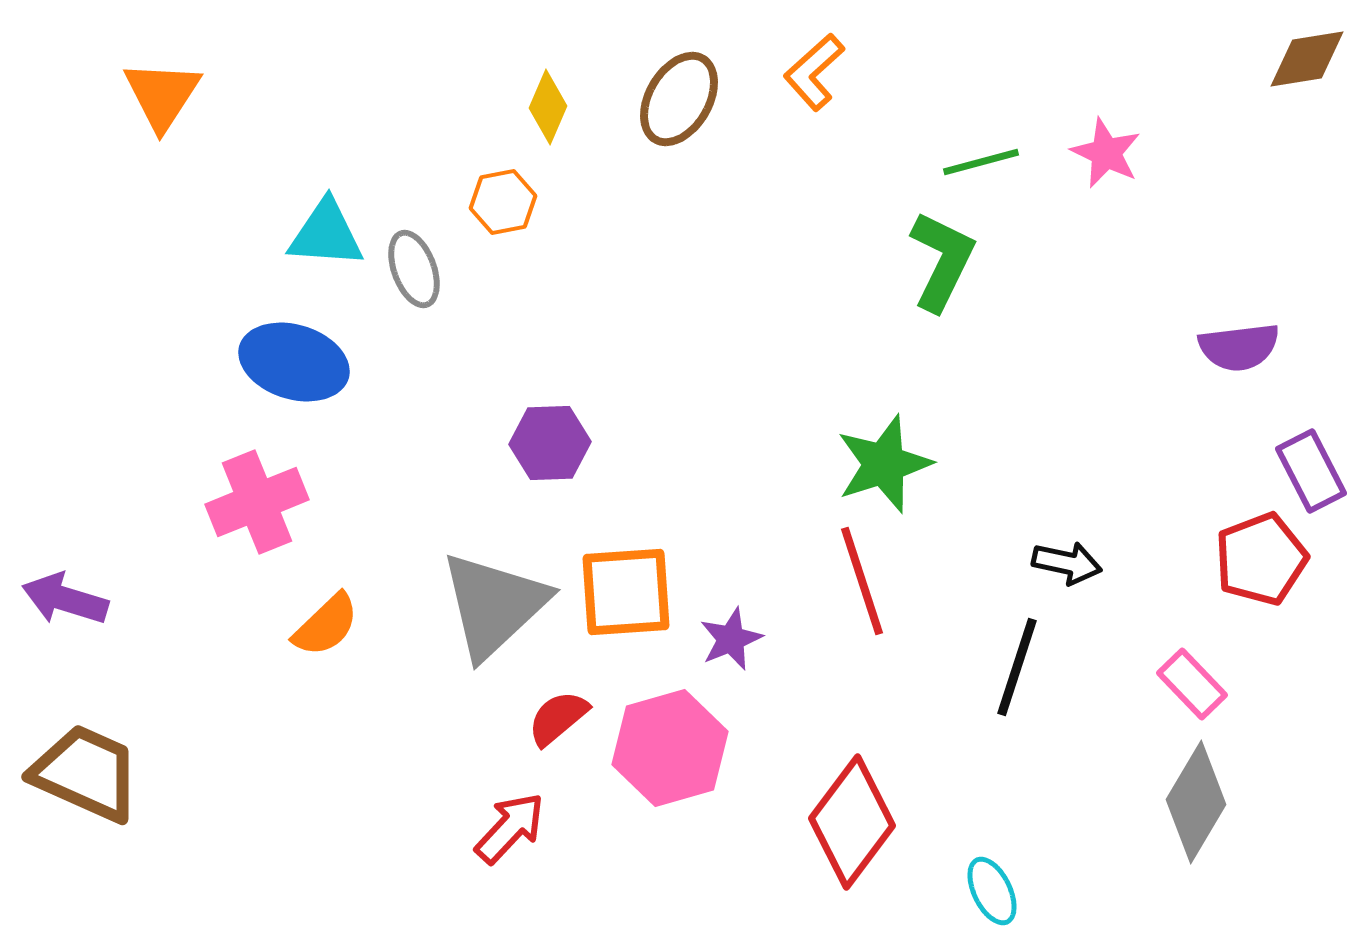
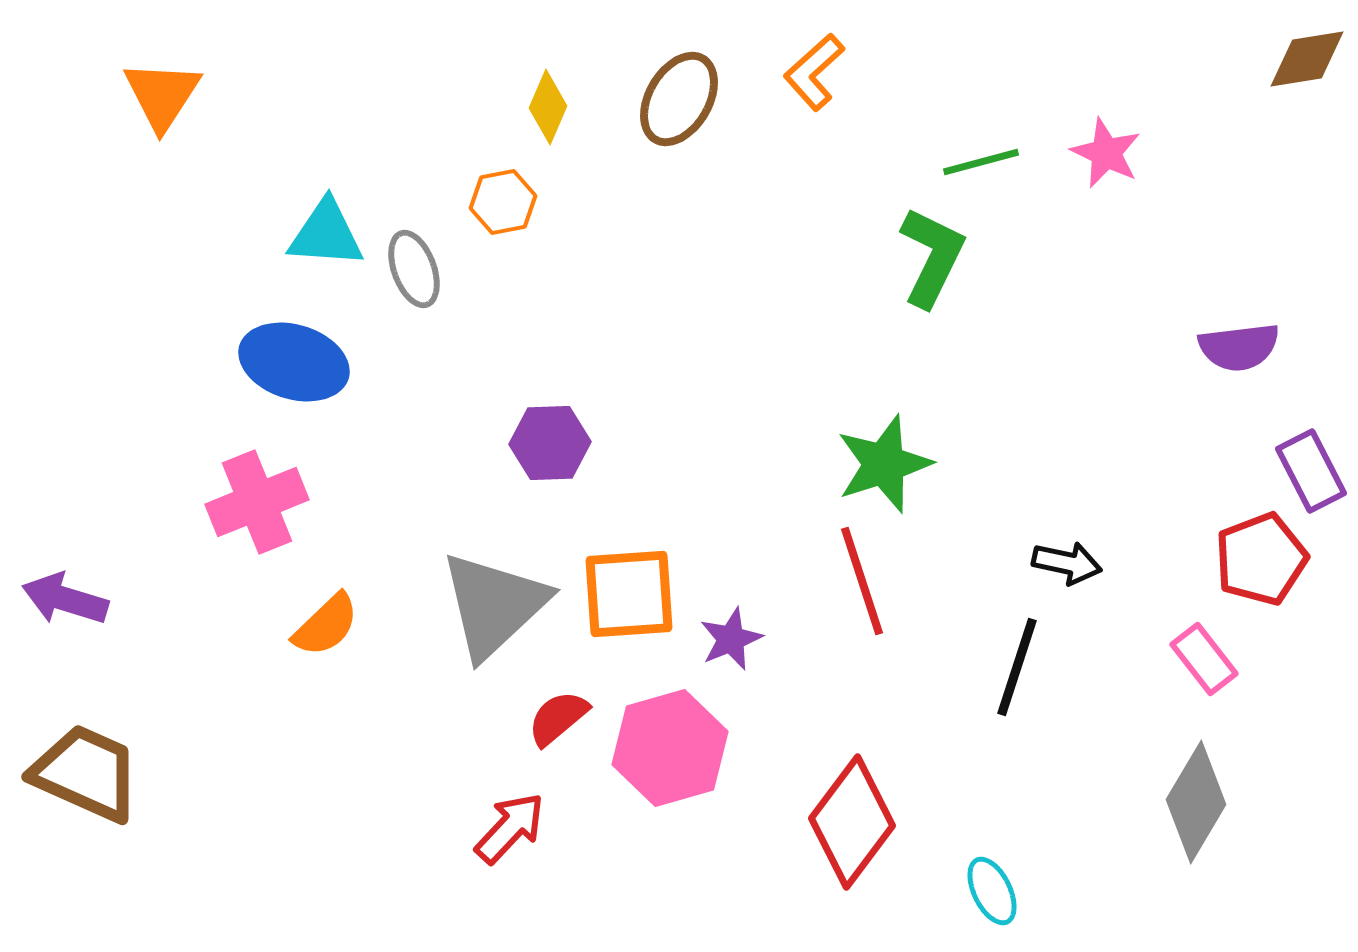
green L-shape: moved 10 px left, 4 px up
orange square: moved 3 px right, 2 px down
pink rectangle: moved 12 px right, 25 px up; rotated 6 degrees clockwise
